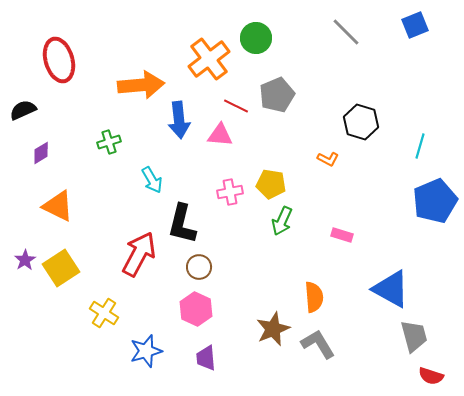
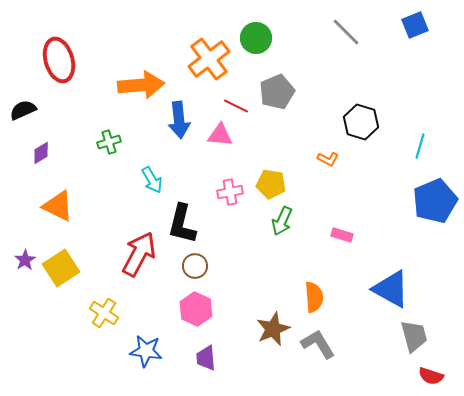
gray pentagon: moved 3 px up
brown circle: moved 4 px left, 1 px up
blue star: rotated 24 degrees clockwise
